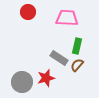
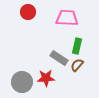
red star: rotated 12 degrees clockwise
